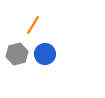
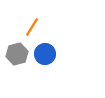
orange line: moved 1 px left, 2 px down
